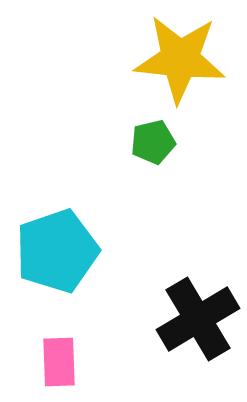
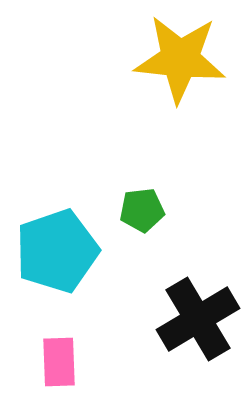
green pentagon: moved 11 px left, 68 px down; rotated 6 degrees clockwise
